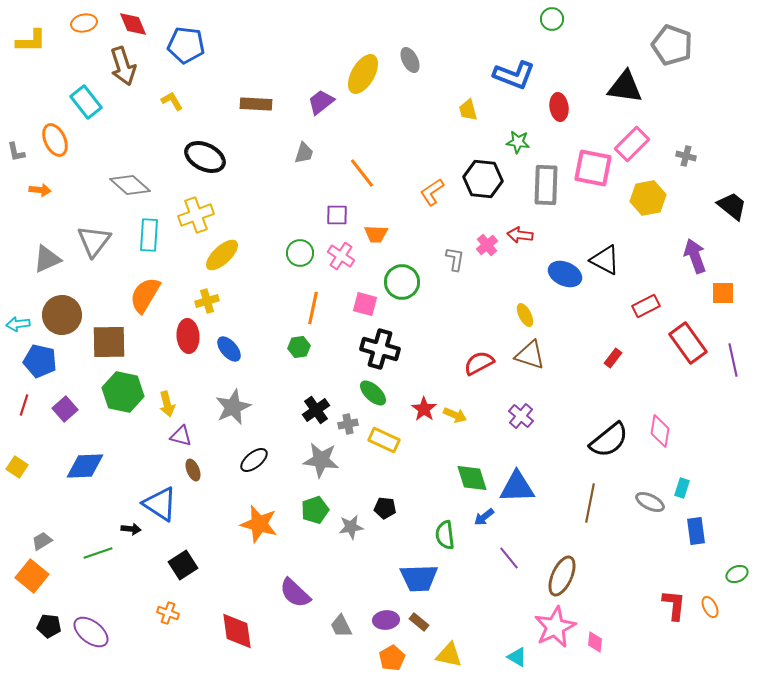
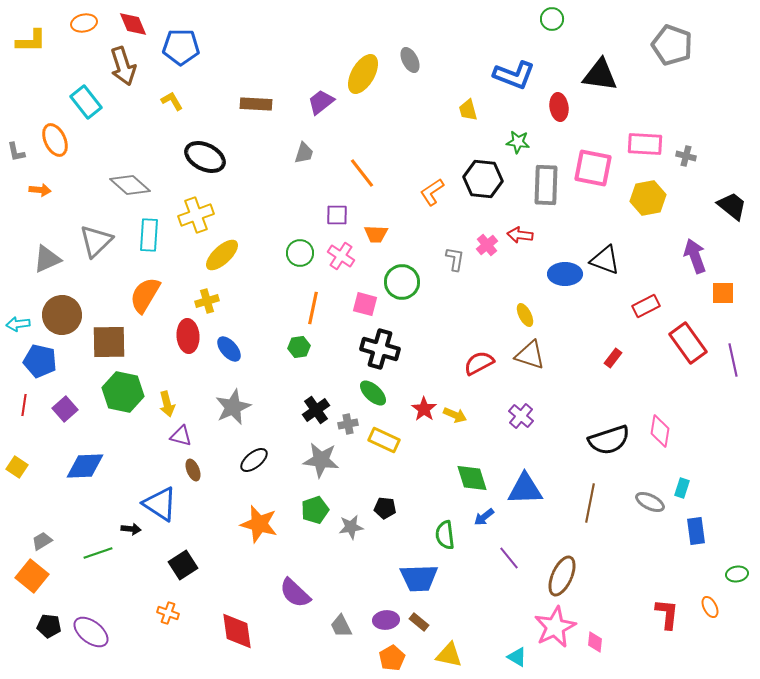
blue pentagon at (186, 45): moved 5 px left, 2 px down; rotated 6 degrees counterclockwise
black triangle at (625, 87): moved 25 px left, 12 px up
pink rectangle at (632, 144): moved 13 px right; rotated 48 degrees clockwise
gray triangle at (94, 241): moved 2 px right; rotated 9 degrees clockwise
black triangle at (605, 260): rotated 8 degrees counterclockwise
blue ellipse at (565, 274): rotated 24 degrees counterclockwise
red line at (24, 405): rotated 10 degrees counterclockwise
black semicircle at (609, 440): rotated 21 degrees clockwise
blue triangle at (517, 487): moved 8 px right, 2 px down
green ellipse at (737, 574): rotated 15 degrees clockwise
red L-shape at (674, 605): moved 7 px left, 9 px down
